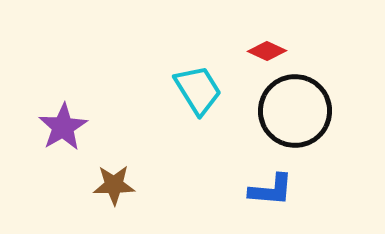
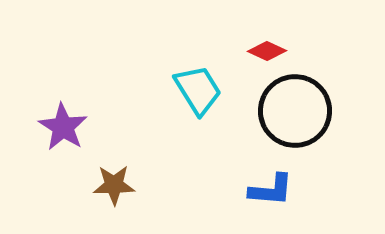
purple star: rotated 9 degrees counterclockwise
